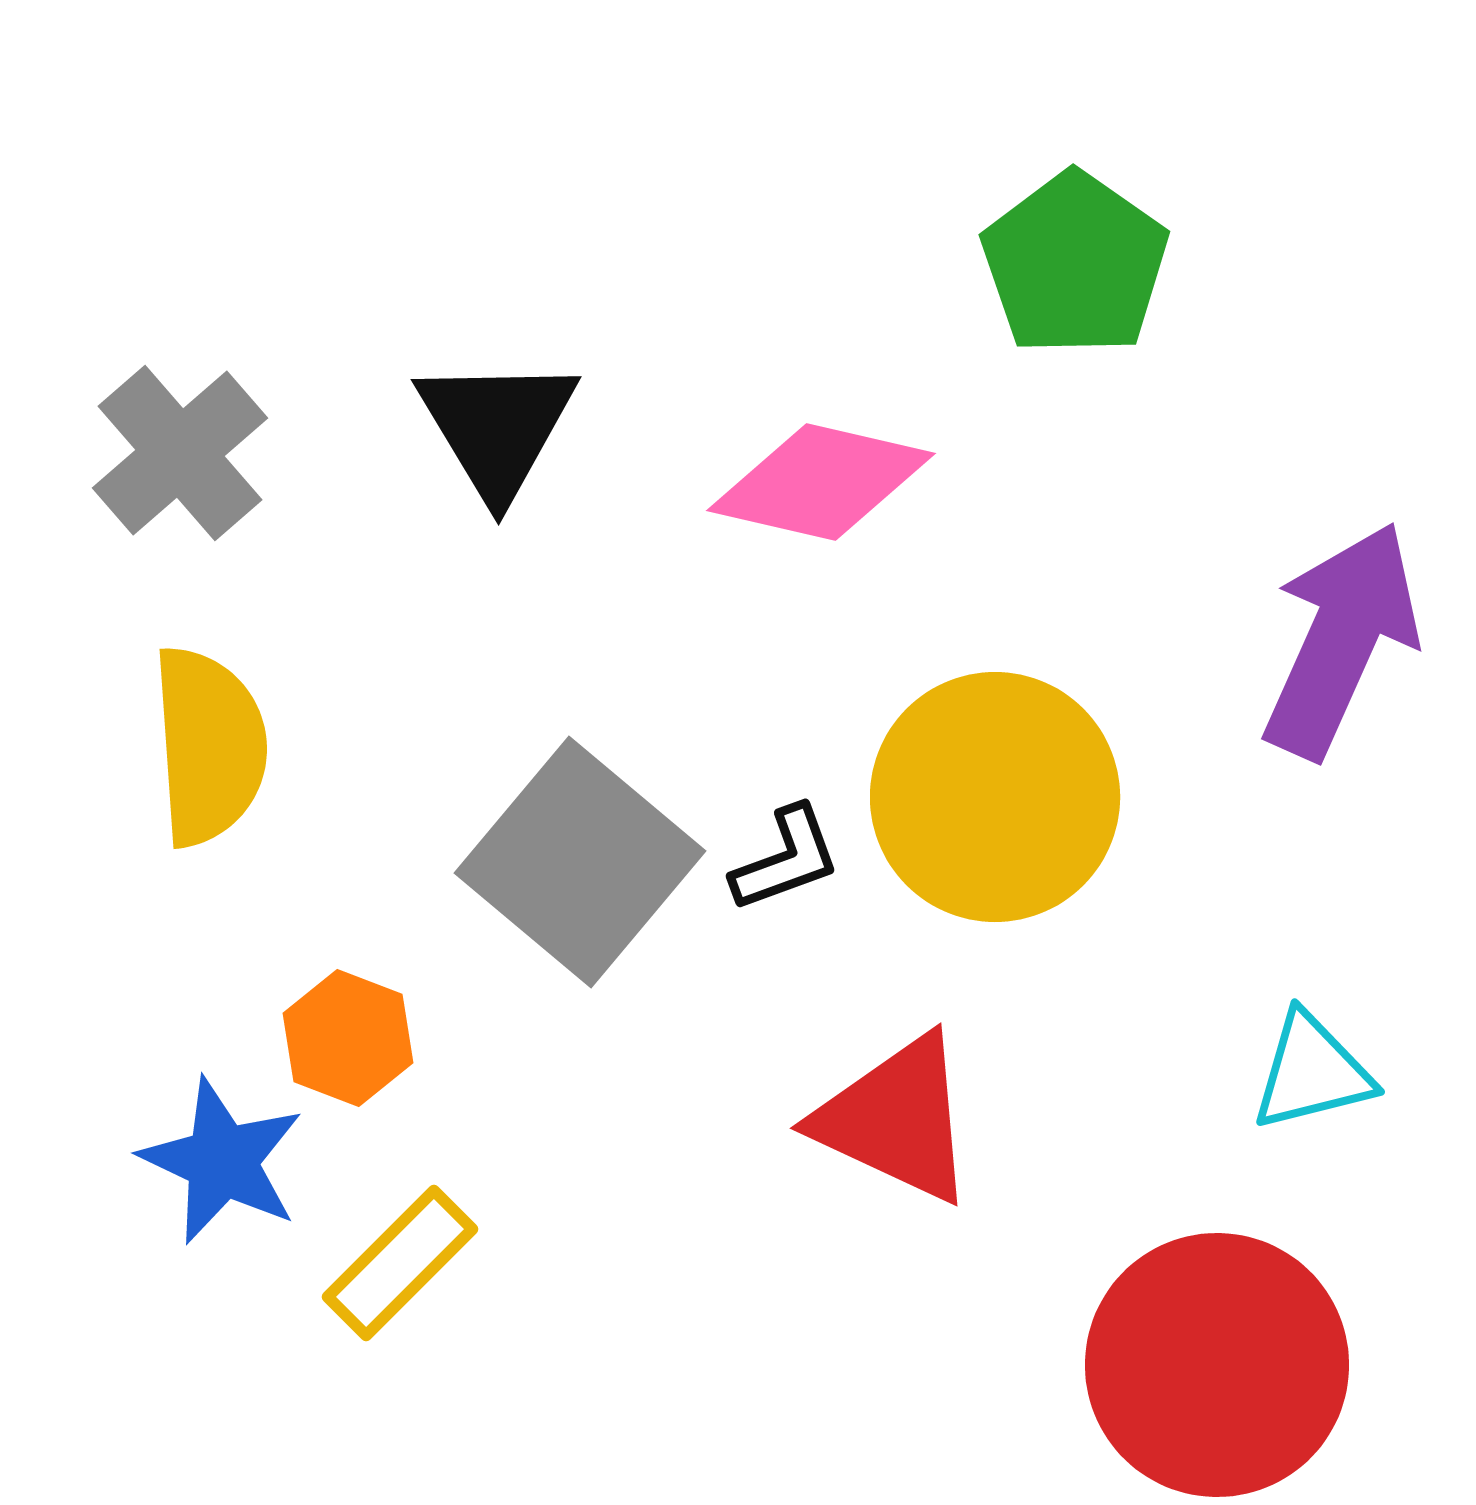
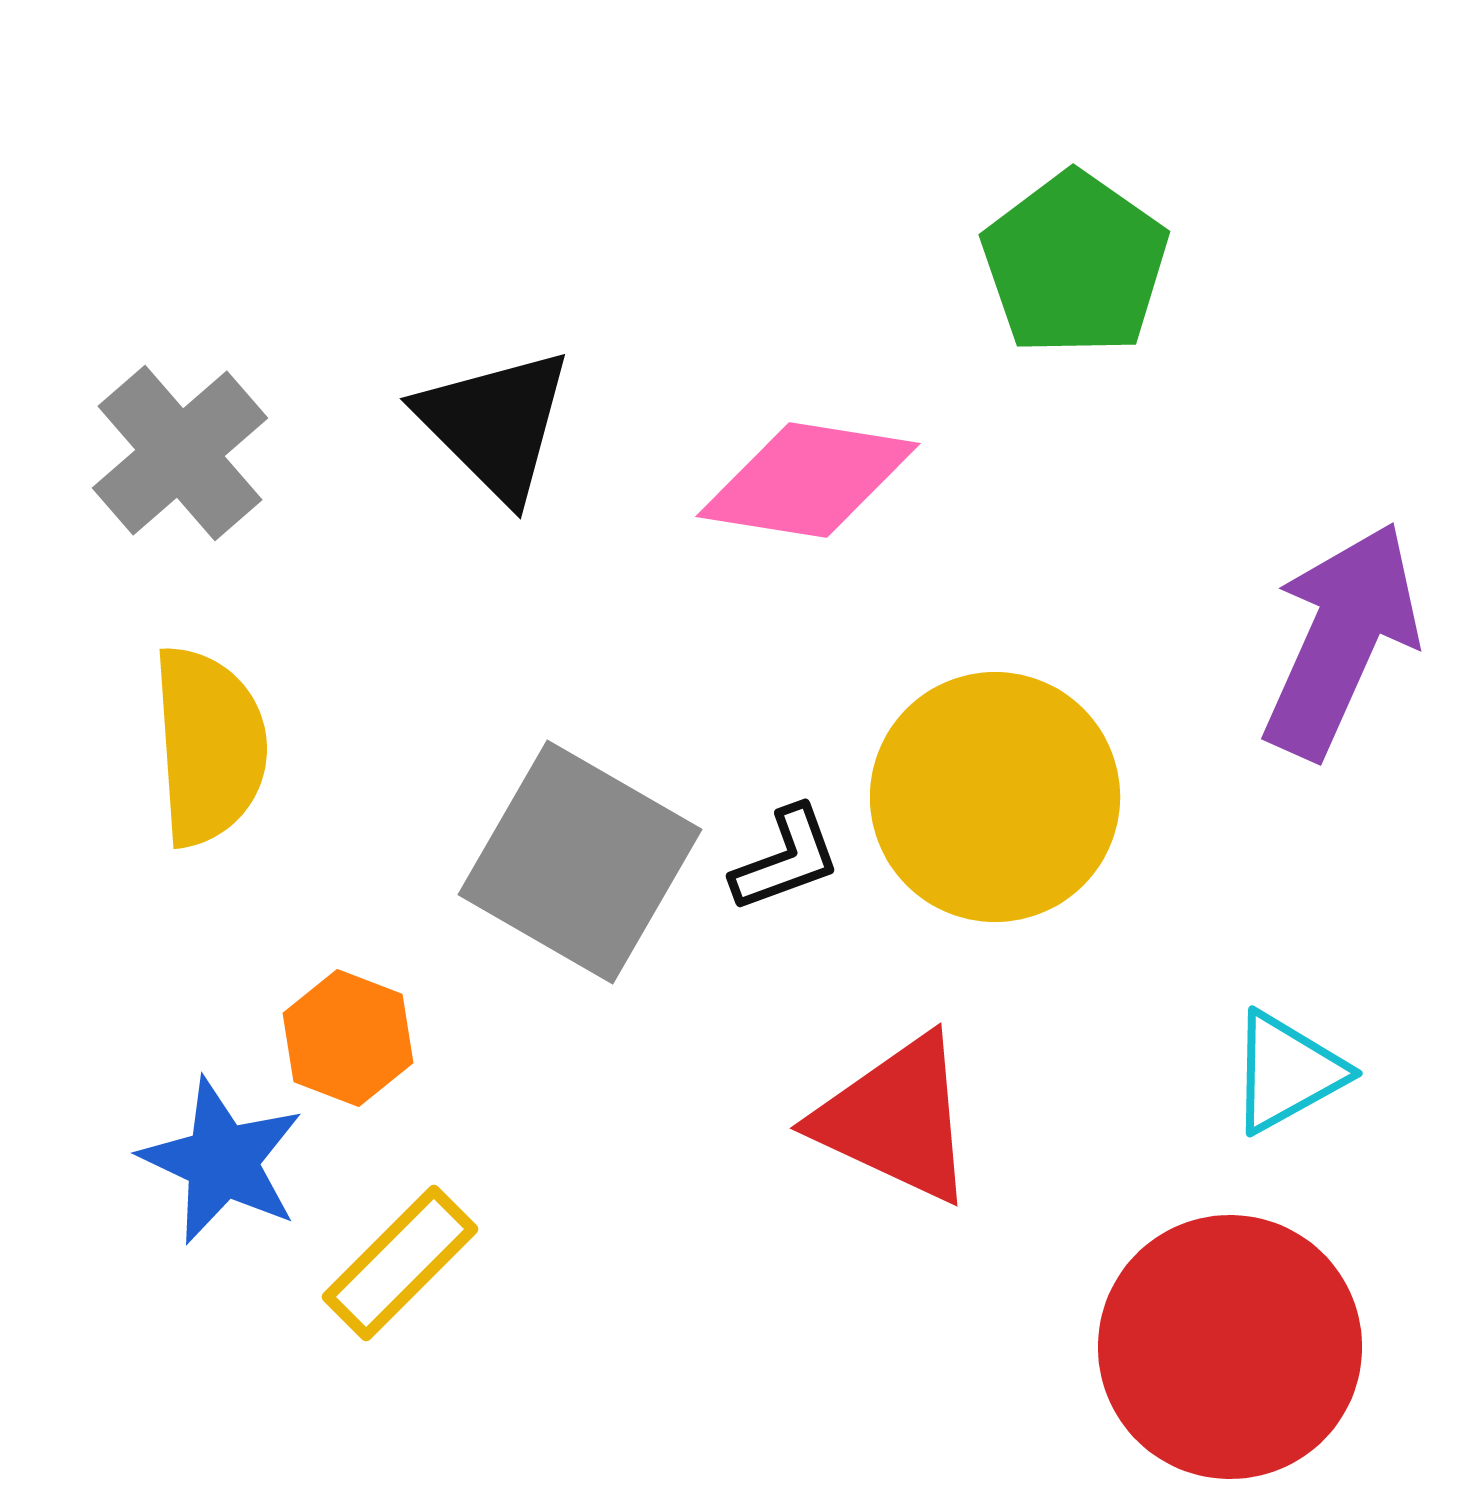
black triangle: moved 2 px left, 3 px up; rotated 14 degrees counterclockwise
pink diamond: moved 13 px left, 2 px up; rotated 4 degrees counterclockwise
gray square: rotated 10 degrees counterclockwise
cyan triangle: moved 25 px left; rotated 15 degrees counterclockwise
red circle: moved 13 px right, 18 px up
